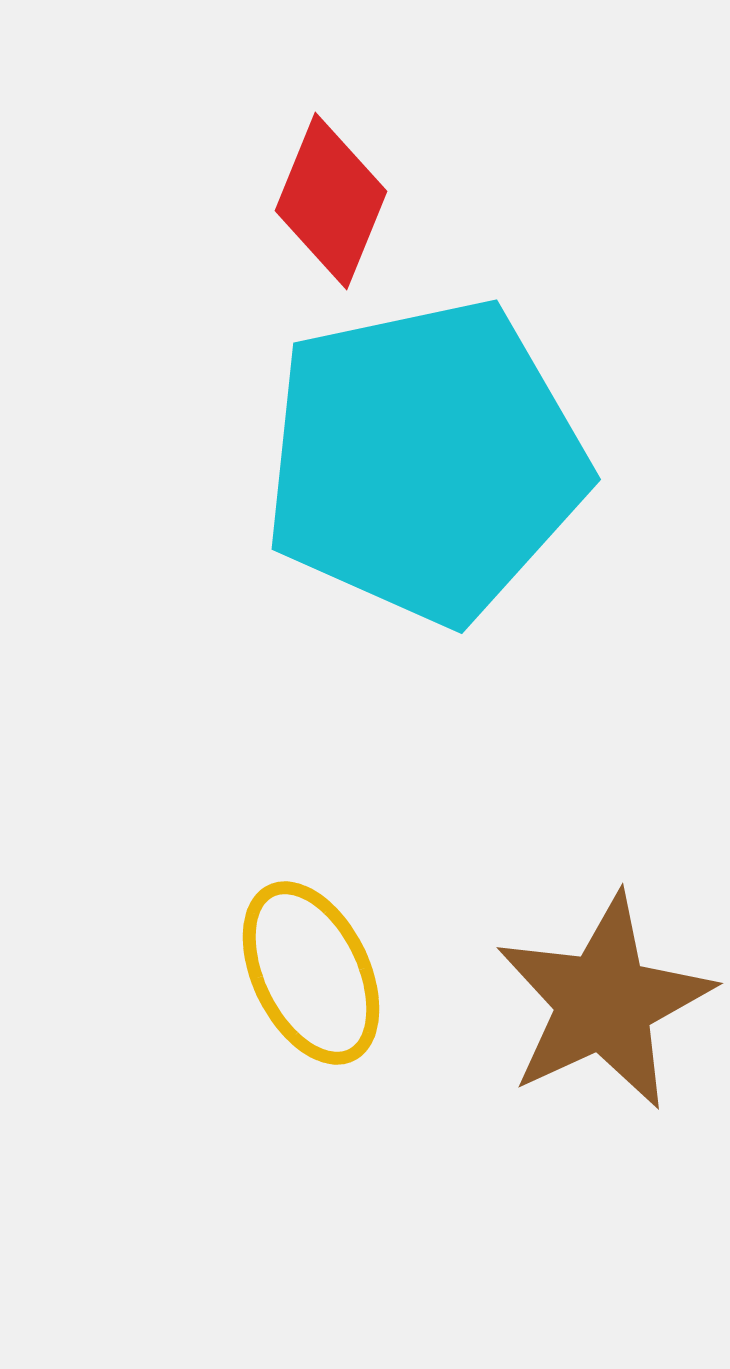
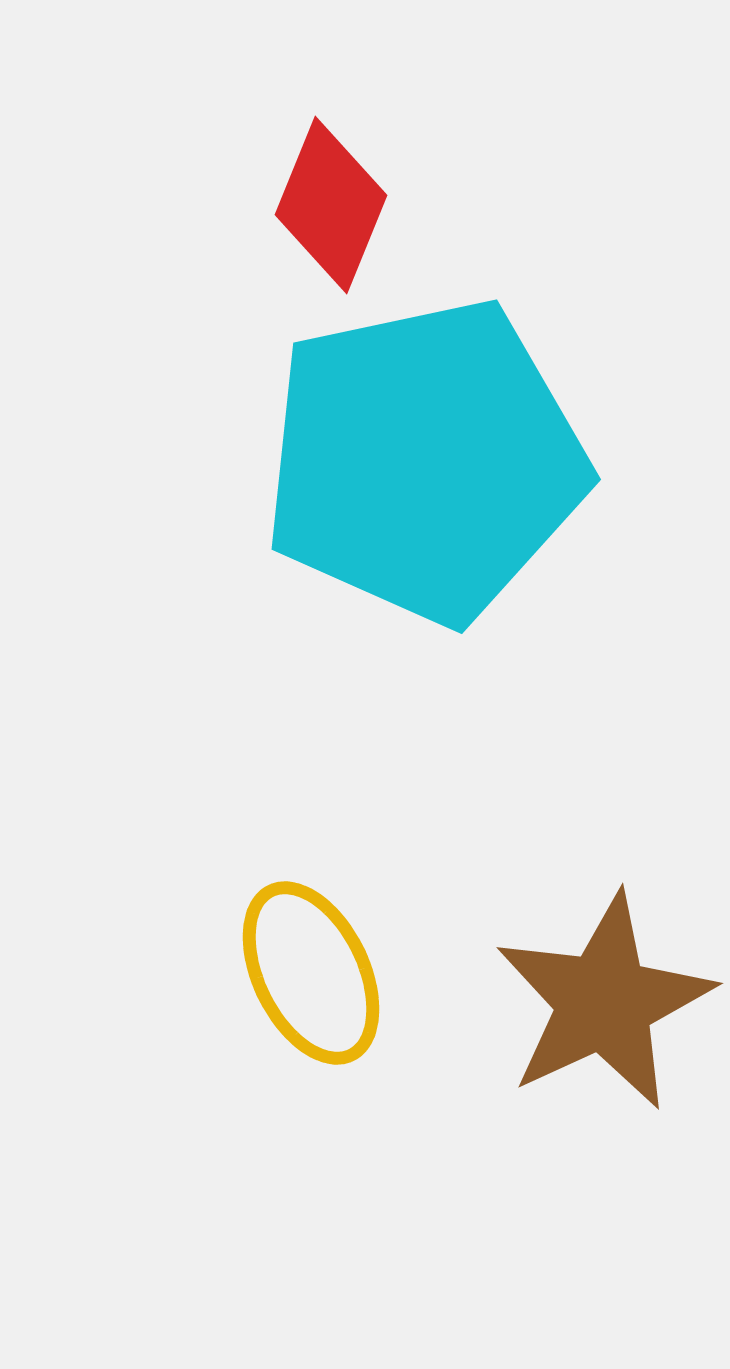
red diamond: moved 4 px down
